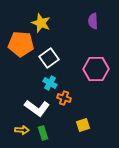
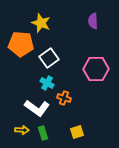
cyan cross: moved 3 px left
yellow square: moved 6 px left, 7 px down
